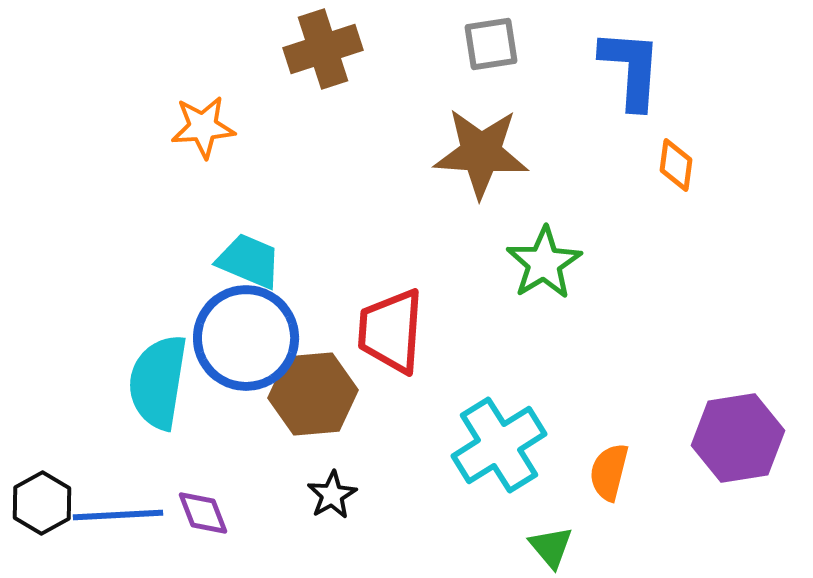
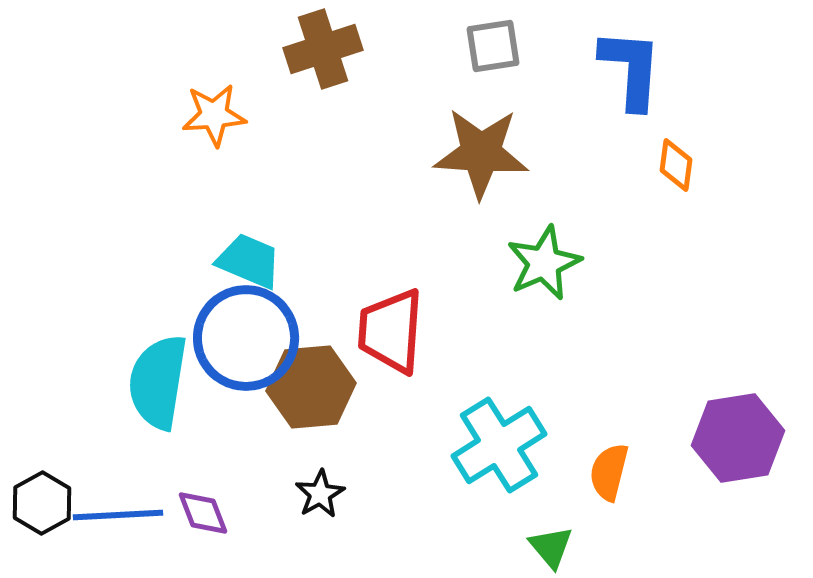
gray square: moved 2 px right, 2 px down
orange star: moved 11 px right, 12 px up
green star: rotated 8 degrees clockwise
brown hexagon: moved 2 px left, 7 px up
black star: moved 12 px left, 1 px up
